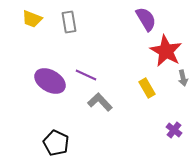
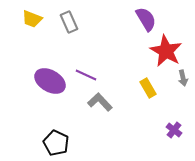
gray rectangle: rotated 15 degrees counterclockwise
yellow rectangle: moved 1 px right
